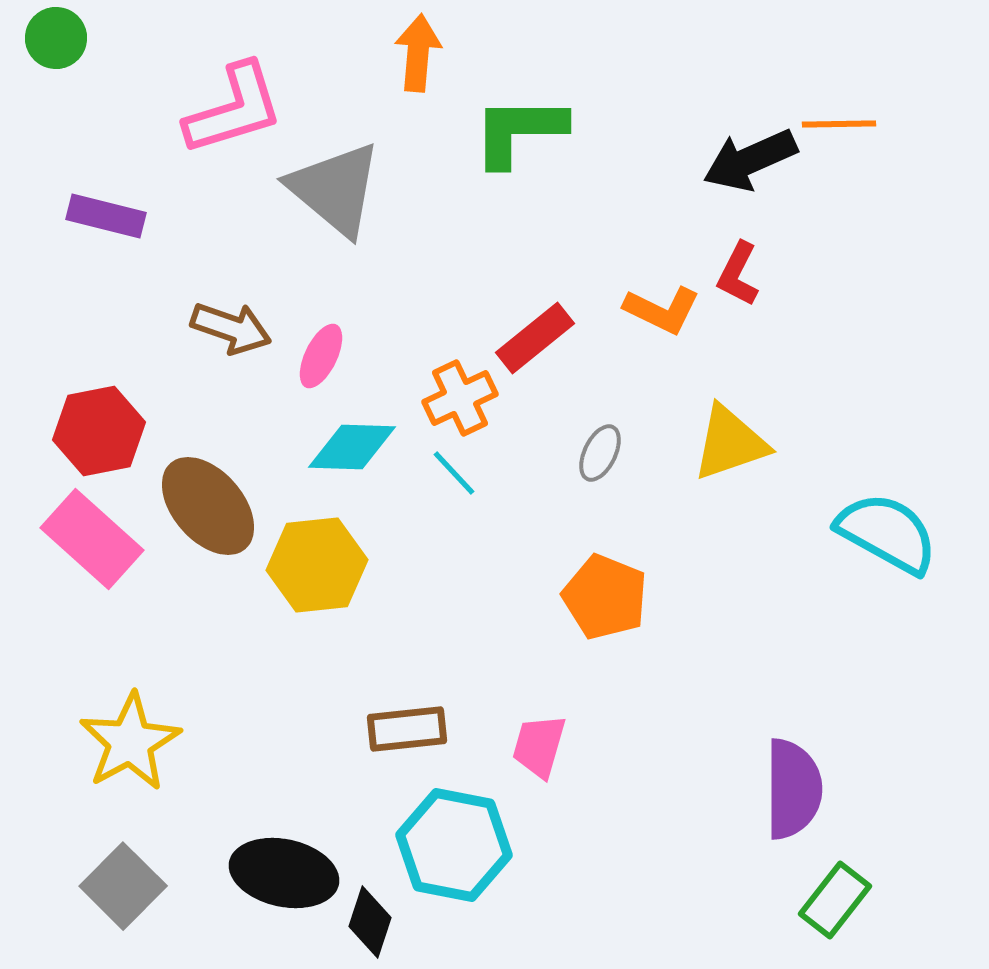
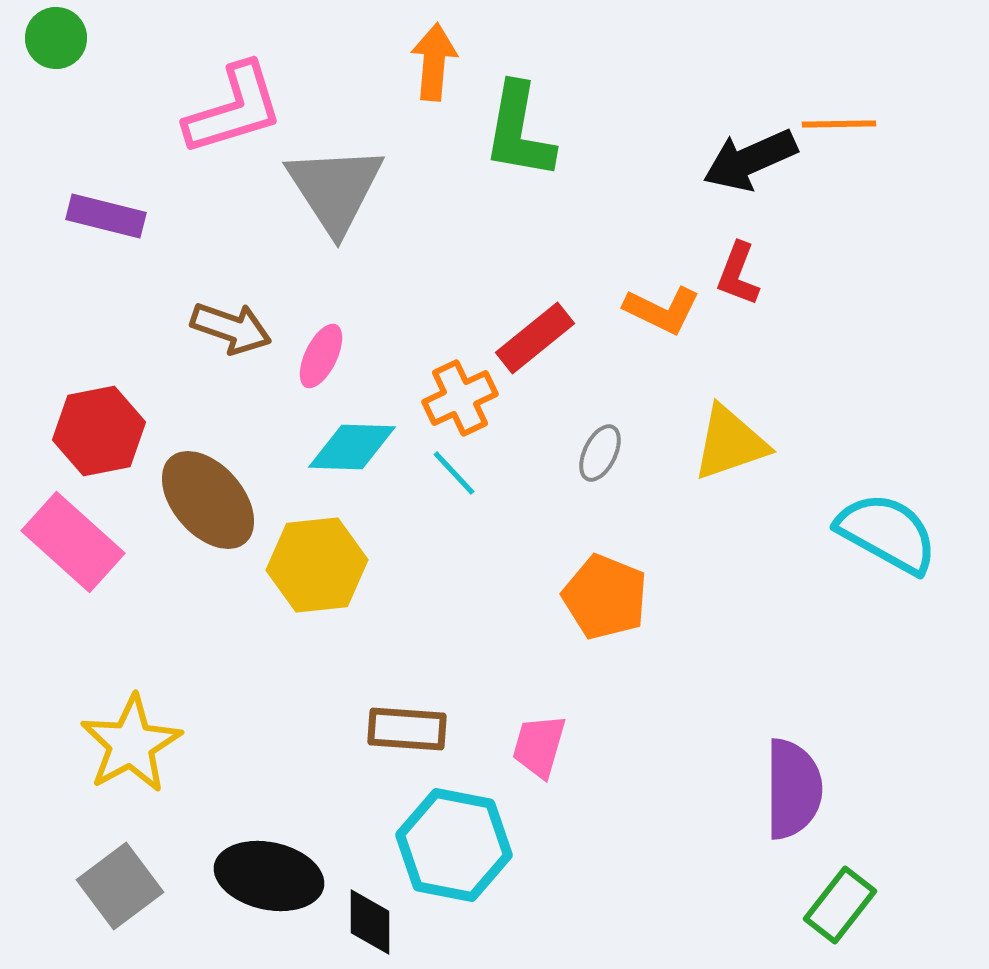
orange arrow: moved 16 px right, 9 px down
green L-shape: rotated 80 degrees counterclockwise
gray triangle: rotated 17 degrees clockwise
red L-shape: rotated 6 degrees counterclockwise
brown ellipse: moved 6 px up
pink rectangle: moved 19 px left, 3 px down
brown rectangle: rotated 10 degrees clockwise
yellow star: moved 1 px right, 2 px down
black ellipse: moved 15 px left, 3 px down
gray square: moved 3 px left; rotated 8 degrees clockwise
green rectangle: moved 5 px right, 5 px down
black diamond: rotated 18 degrees counterclockwise
